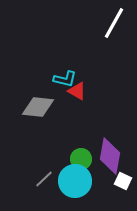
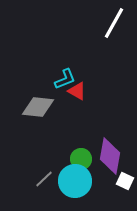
cyan L-shape: rotated 35 degrees counterclockwise
white square: moved 2 px right
